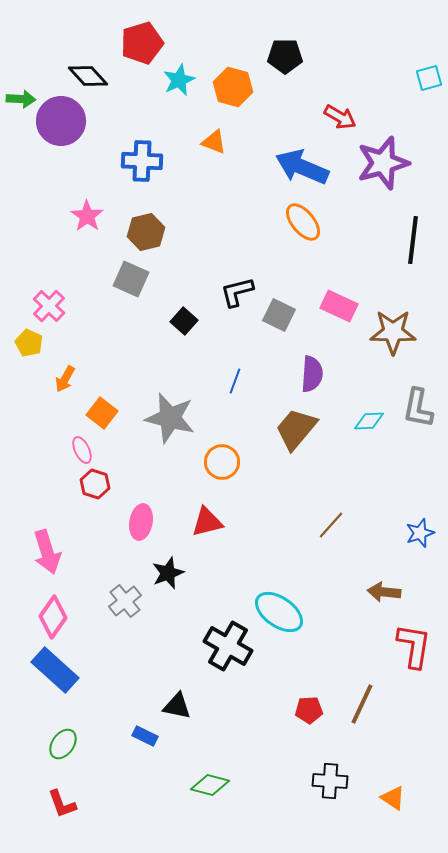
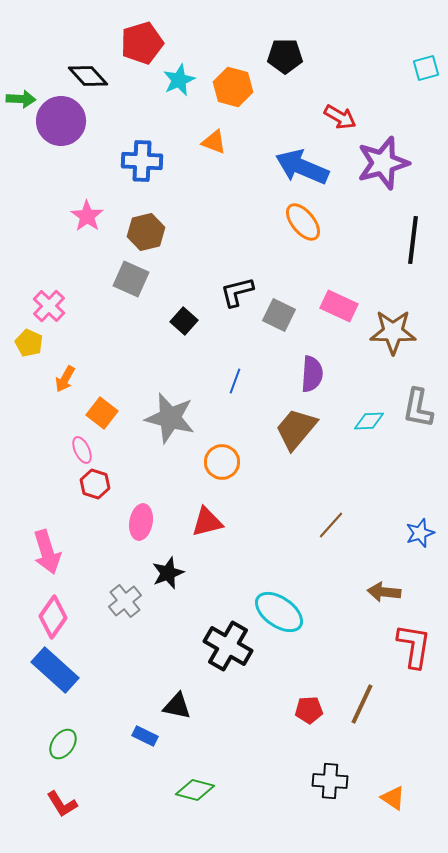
cyan square at (429, 78): moved 3 px left, 10 px up
green diamond at (210, 785): moved 15 px left, 5 px down
red L-shape at (62, 804): rotated 12 degrees counterclockwise
